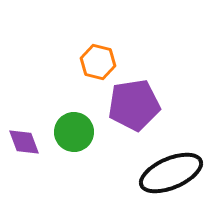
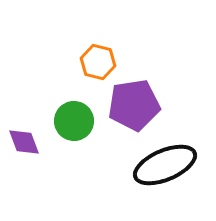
green circle: moved 11 px up
black ellipse: moved 6 px left, 8 px up
